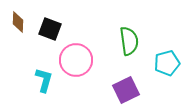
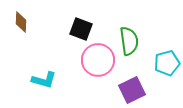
brown diamond: moved 3 px right
black square: moved 31 px right
pink circle: moved 22 px right
cyan L-shape: rotated 90 degrees clockwise
purple square: moved 6 px right
